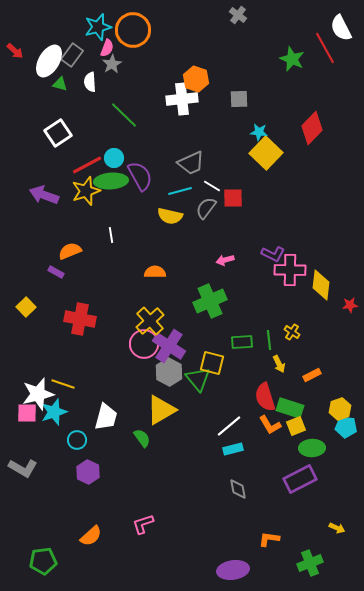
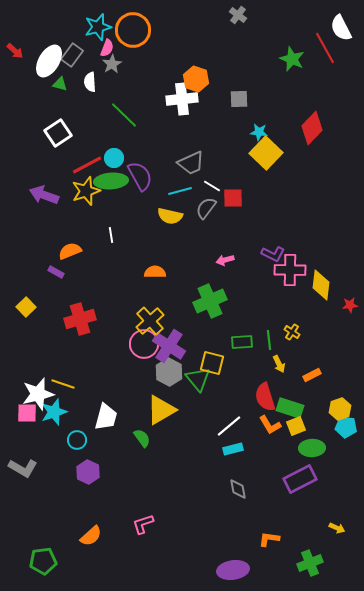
red cross at (80, 319): rotated 28 degrees counterclockwise
